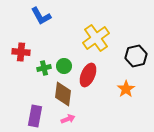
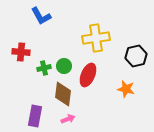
yellow cross: rotated 28 degrees clockwise
orange star: rotated 24 degrees counterclockwise
